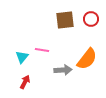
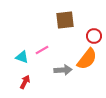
red circle: moved 3 px right, 17 px down
pink line: rotated 40 degrees counterclockwise
cyan triangle: rotated 48 degrees counterclockwise
